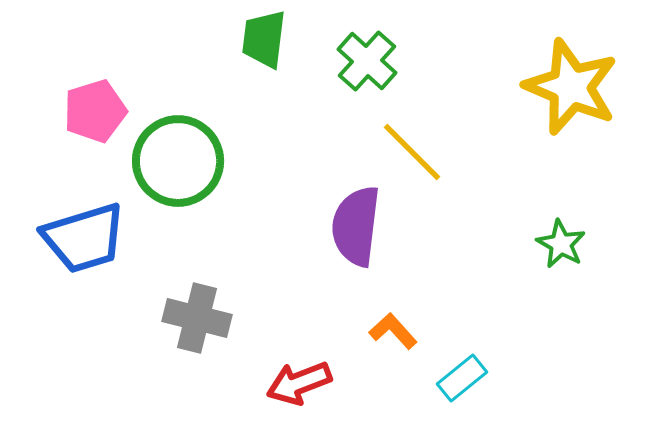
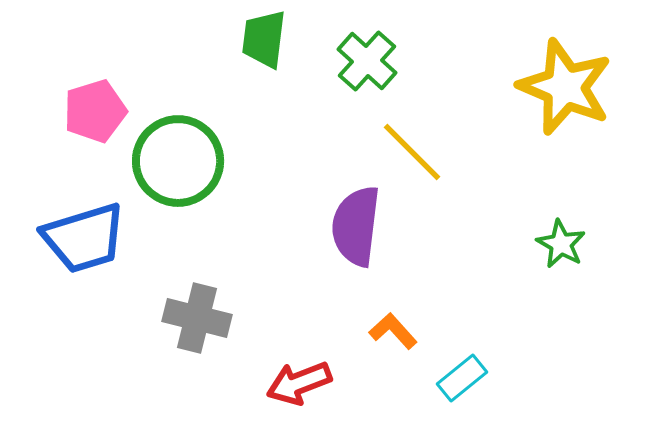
yellow star: moved 6 px left
